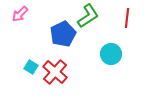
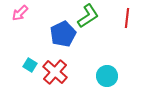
pink arrow: moved 1 px up
cyan circle: moved 4 px left, 22 px down
cyan square: moved 1 px left, 2 px up
